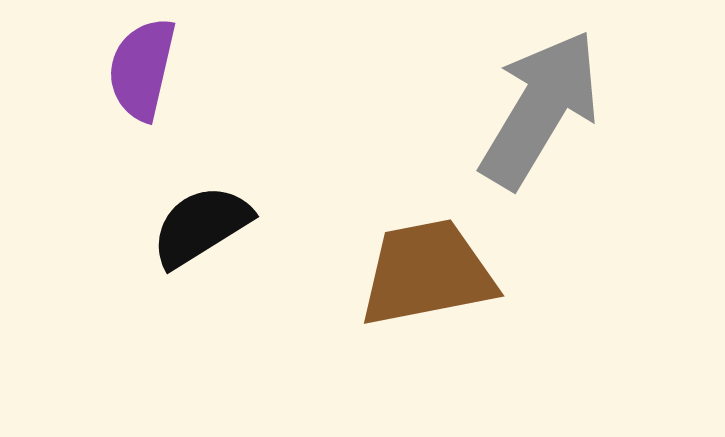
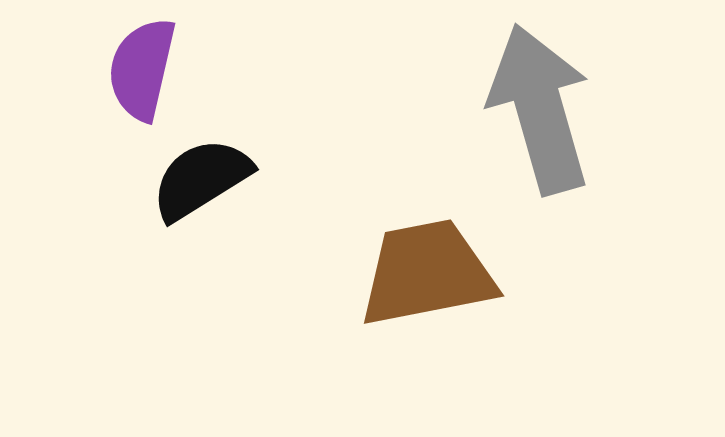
gray arrow: rotated 47 degrees counterclockwise
black semicircle: moved 47 px up
